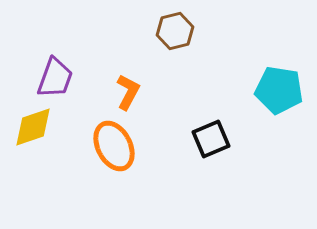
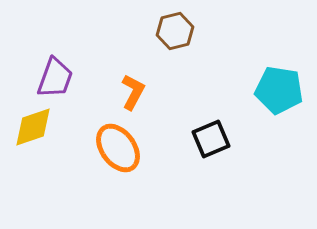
orange L-shape: moved 5 px right
orange ellipse: moved 4 px right, 2 px down; rotated 9 degrees counterclockwise
